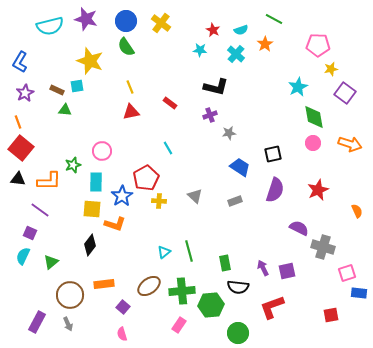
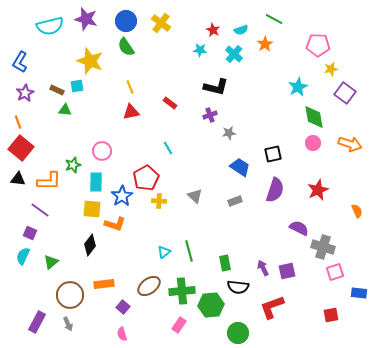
cyan cross at (236, 54): moved 2 px left
pink square at (347, 273): moved 12 px left, 1 px up
